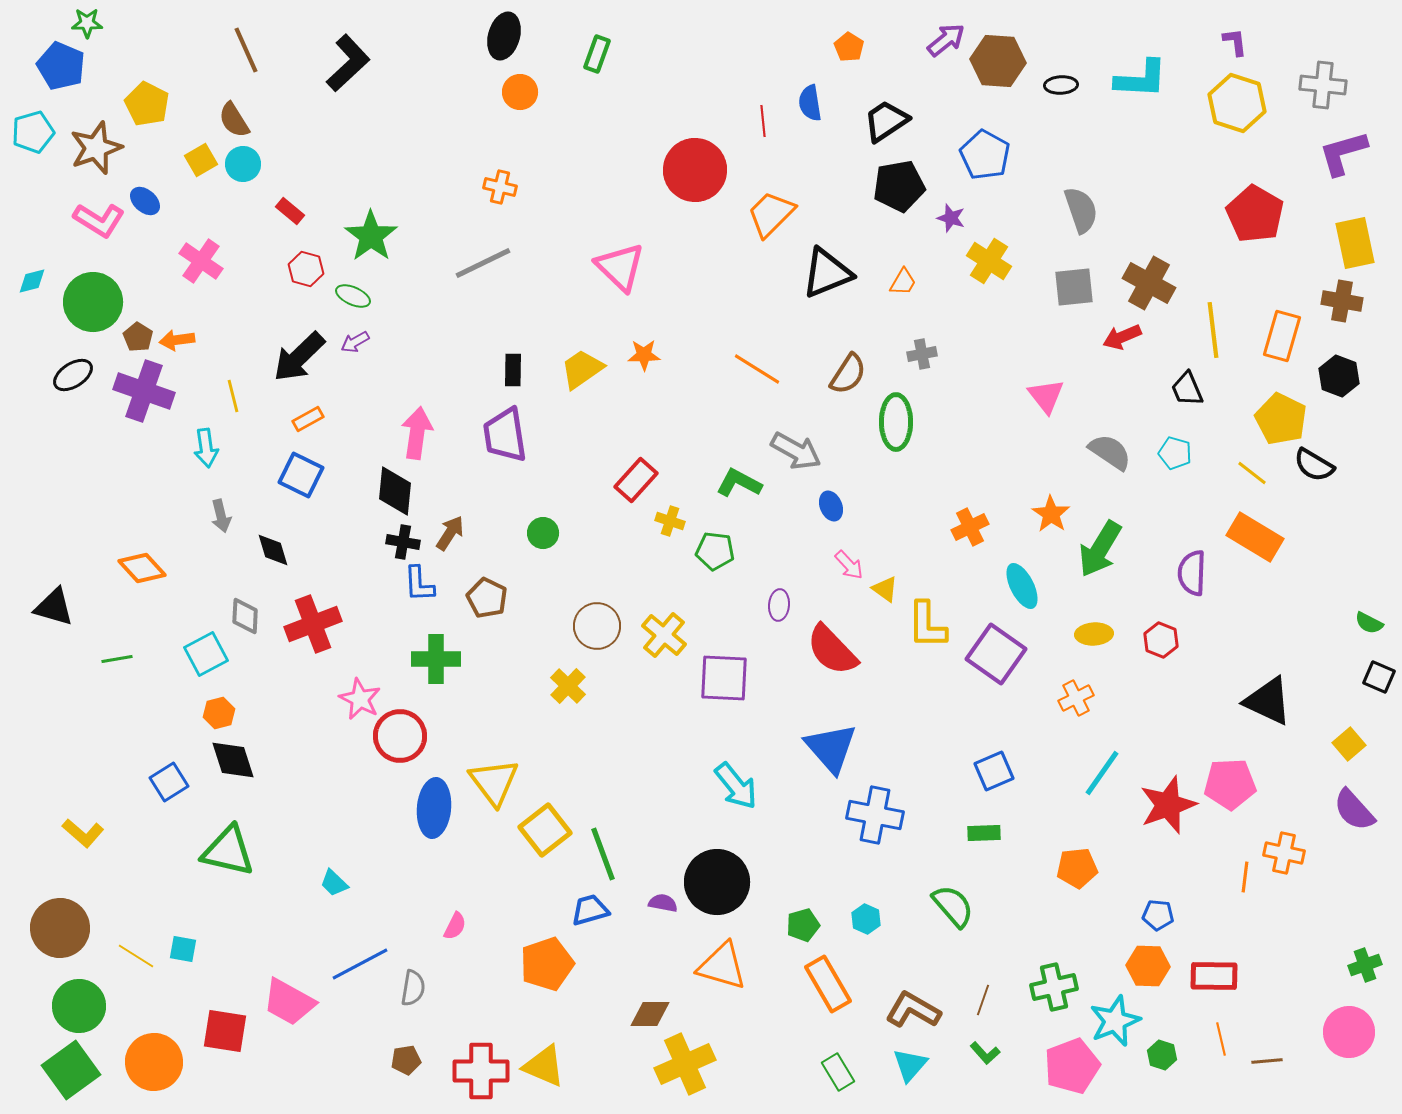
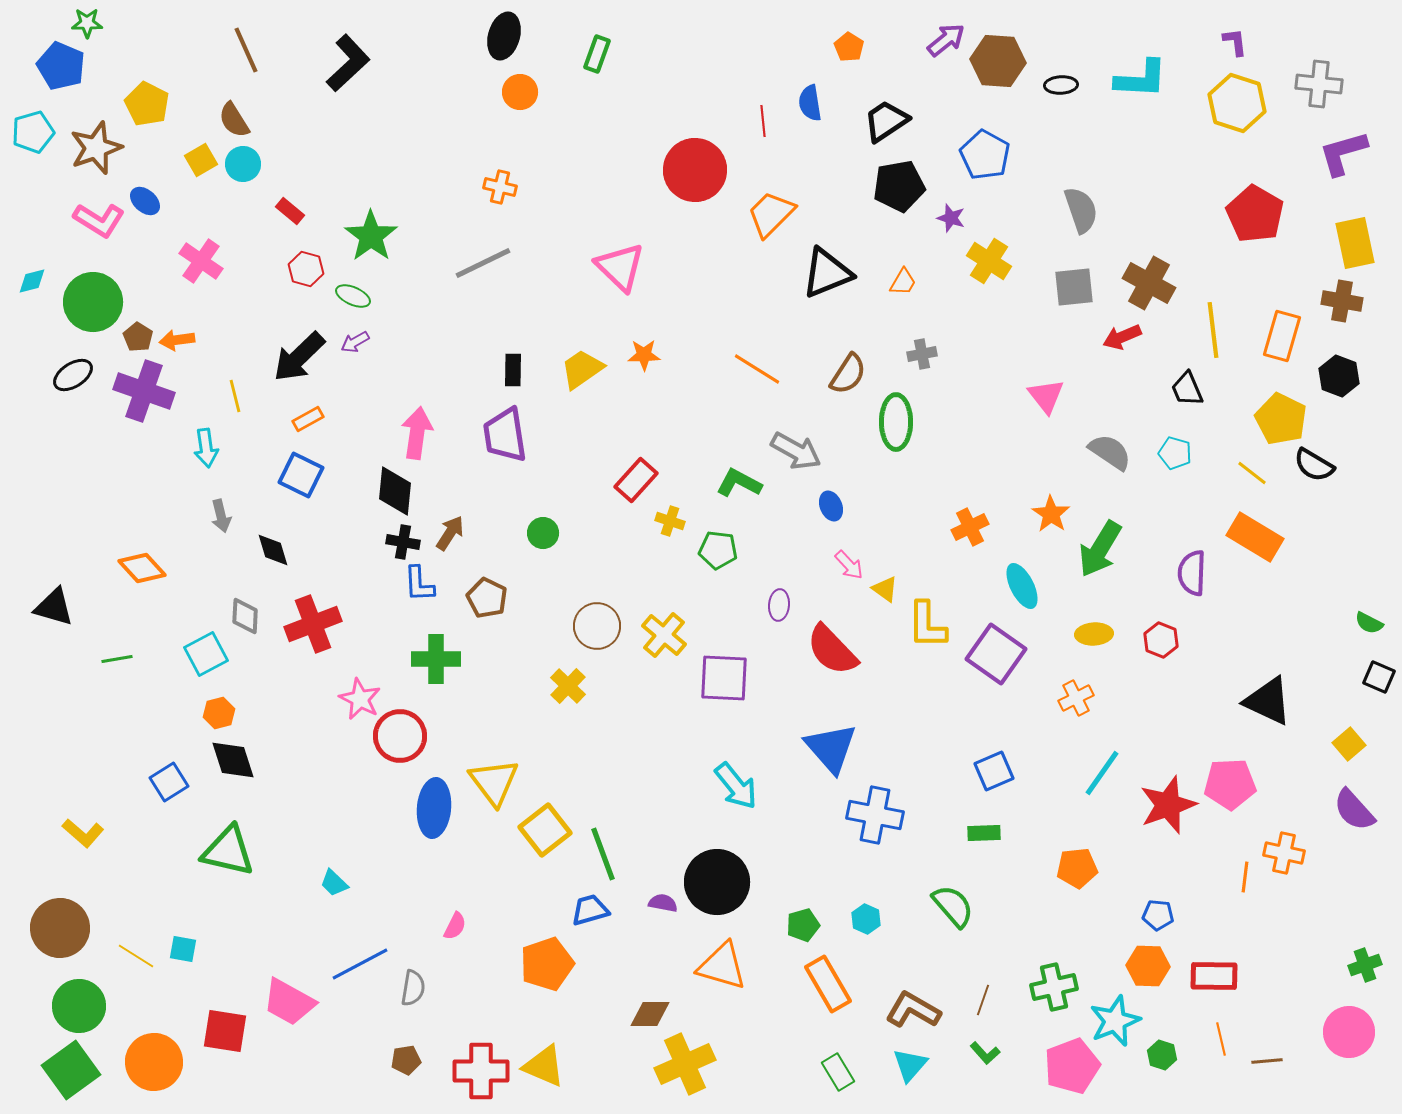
gray cross at (1323, 85): moved 4 px left, 1 px up
yellow line at (233, 396): moved 2 px right
green pentagon at (715, 551): moved 3 px right, 1 px up
